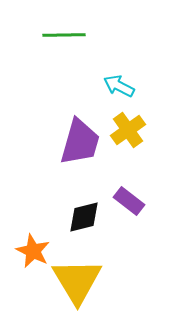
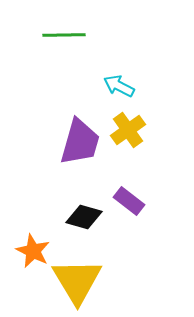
black diamond: rotated 30 degrees clockwise
